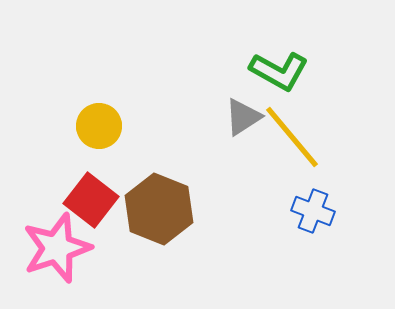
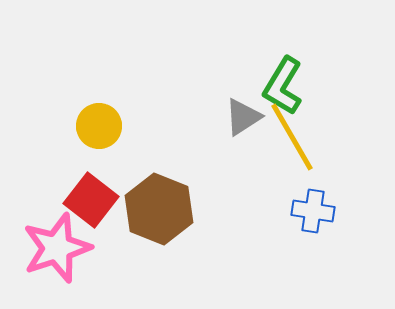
green L-shape: moved 4 px right, 15 px down; rotated 92 degrees clockwise
yellow line: rotated 10 degrees clockwise
blue cross: rotated 12 degrees counterclockwise
